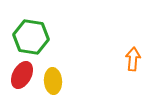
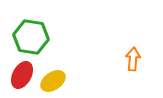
yellow ellipse: rotated 60 degrees clockwise
